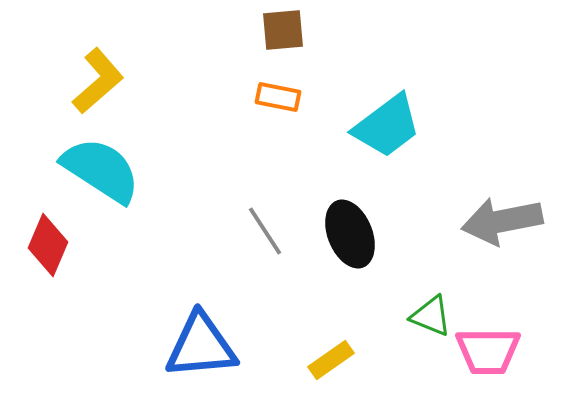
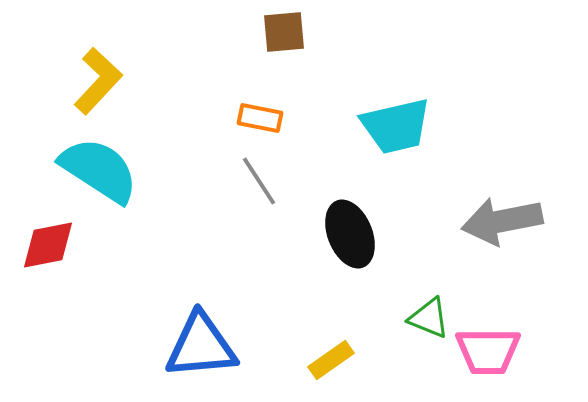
brown square: moved 1 px right, 2 px down
yellow L-shape: rotated 6 degrees counterclockwise
orange rectangle: moved 18 px left, 21 px down
cyan trapezoid: moved 9 px right; rotated 24 degrees clockwise
cyan semicircle: moved 2 px left
gray line: moved 6 px left, 50 px up
red diamond: rotated 56 degrees clockwise
green triangle: moved 2 px left, 2 px down
